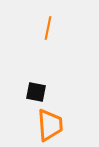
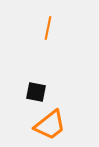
orange trapezoid: rotated 56 degrees clockwise
